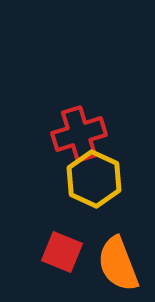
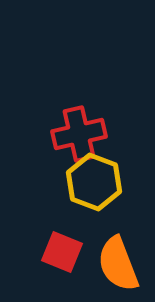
red cross: rotated 4 degrees clockwise
yellow hexagon: moved 3 px down; rotated 4 degrees counterclockwise
